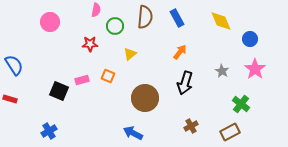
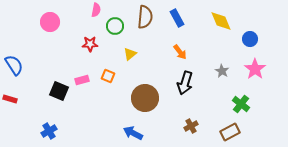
orange arrow: rotated 105 degrees clockwise
